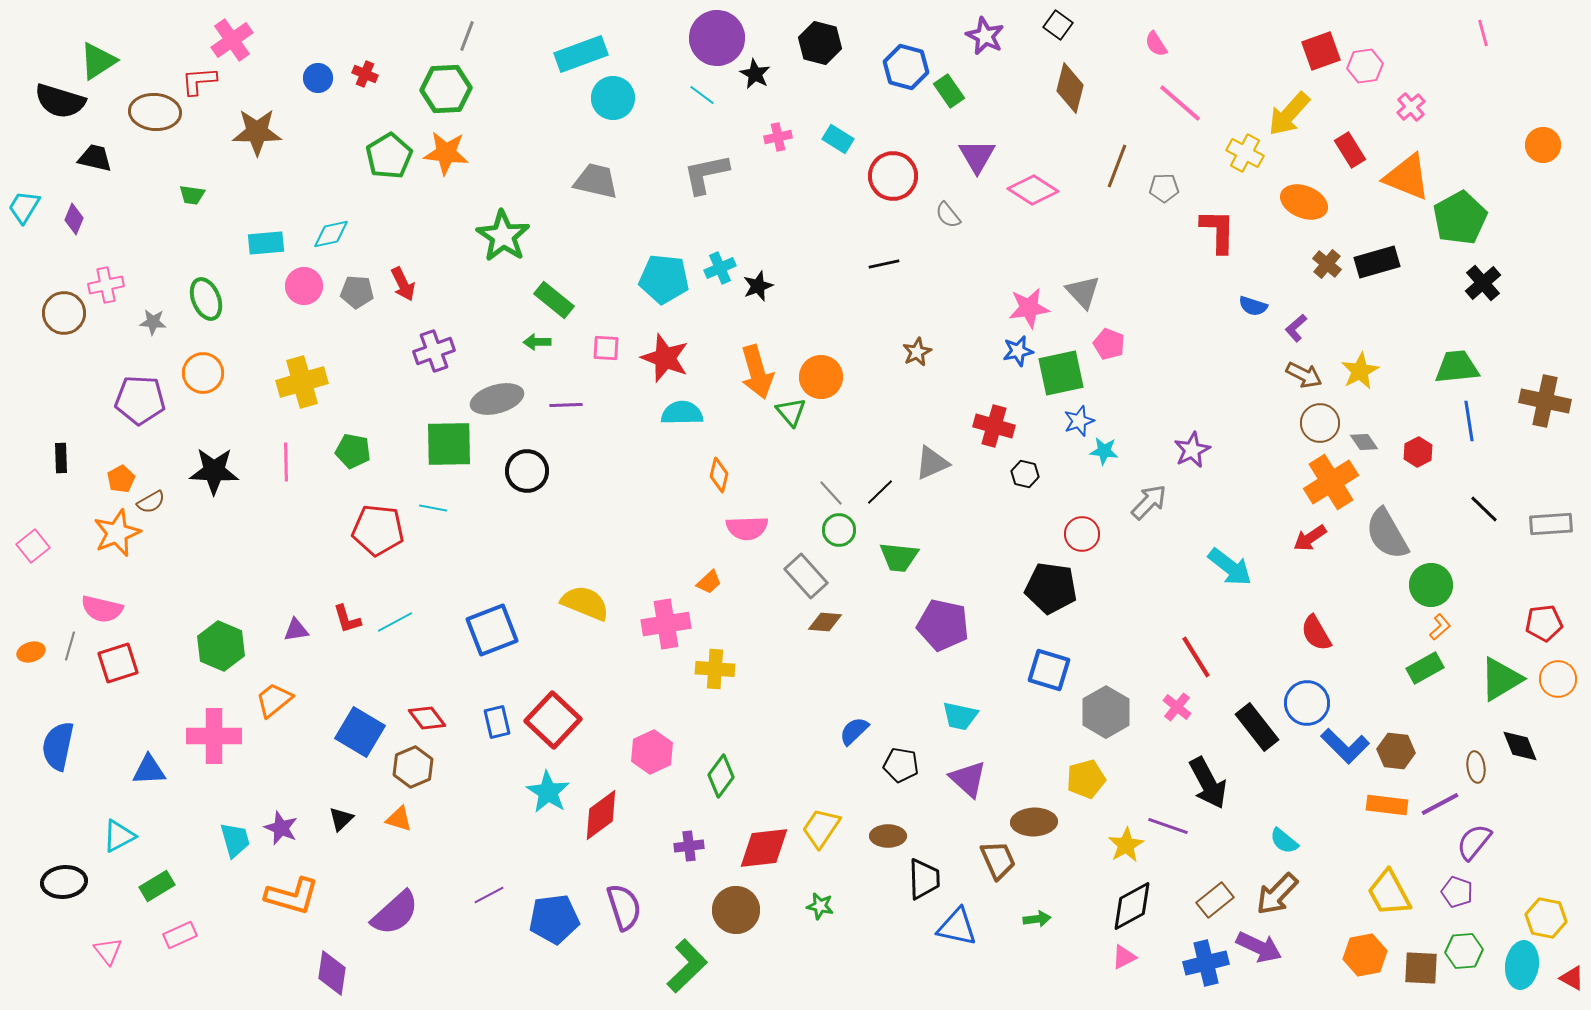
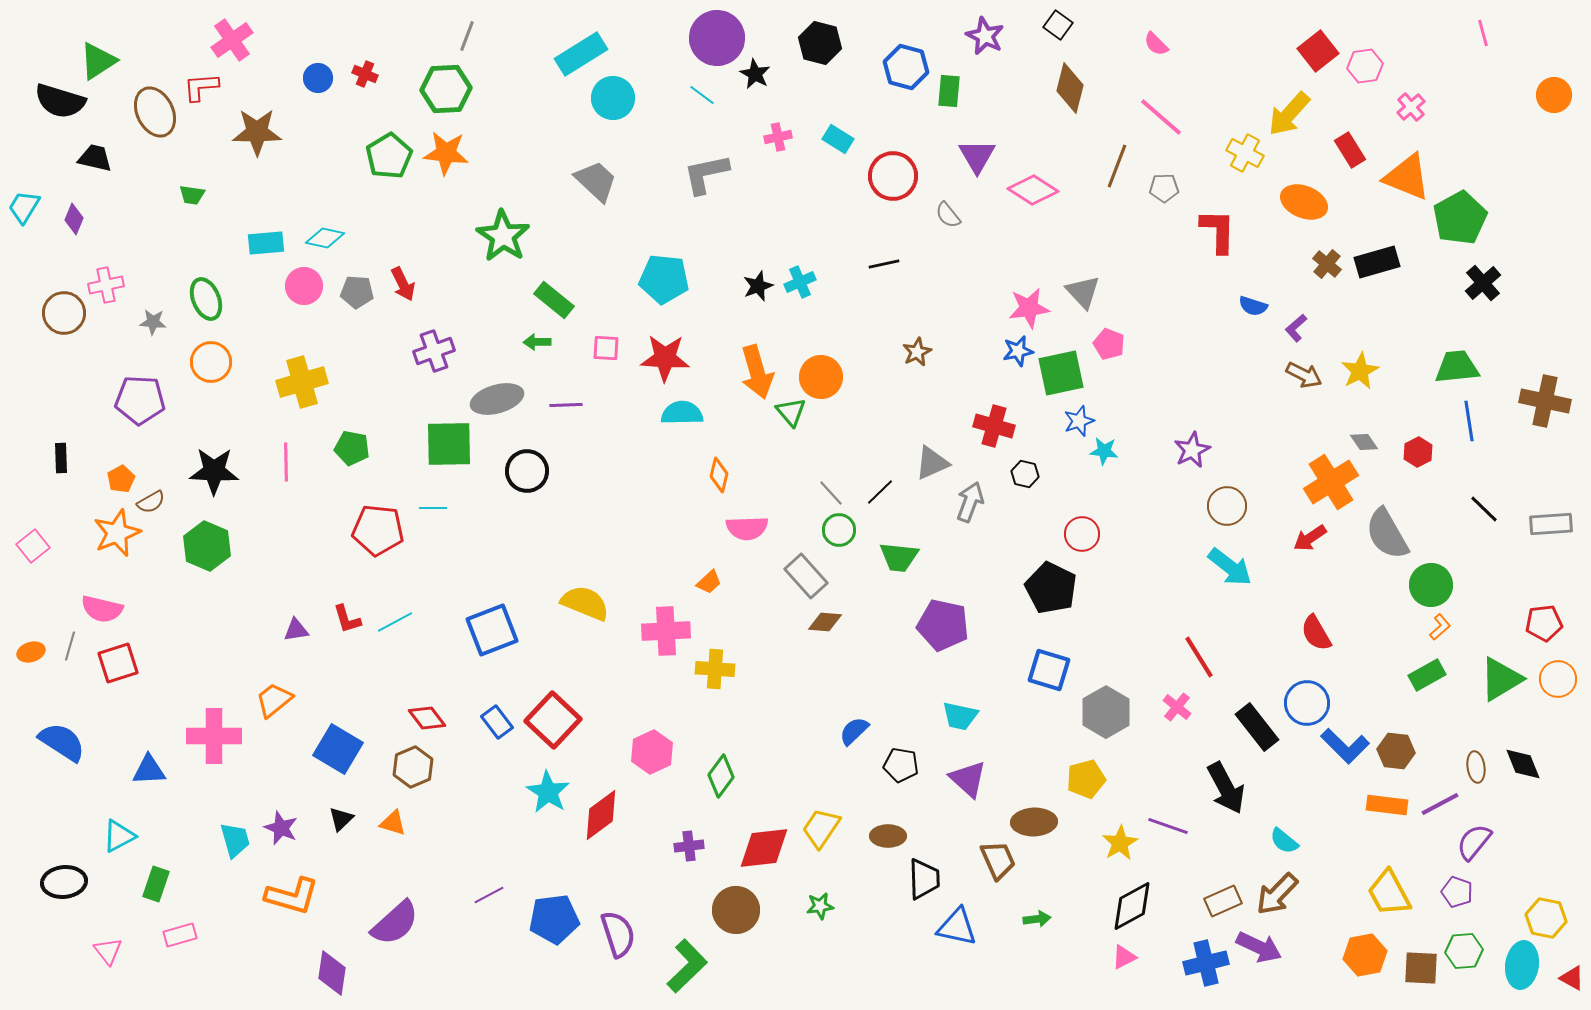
pink semicircle at (1156, 44): rotated 12 degrees counterclockwise
red square at (1321, 51): moved 3 px left; rotated 18 degrees counterclockwise
cyan rectangle at (581, 54): rotated 12 degrees counterclockwise
red L-shape at (199, 81): moved 2 px right, 6 px down
green rectangle at (949, 91): rotated 40 degrees clockwise
pink line at (1180, 103): moved 19 px left, 14 px down
brown ellipse at (155, 112): rotated 60 degrees clockwise
orange circle at (1543, 145): moved 11 px right, 50 px up
gray trapezoid at (596, 181): rotated 30 degrees clockwise
cyan diamond at (331, 234): moved 6 px left, 4 px down; rotated 24 degrees clockwise
cyan cross at (720, 268): moved 80 px right, 14 px down
red star at (665, 358): rotated 18 degrees counterclockwise
orange circle at (203, 373): moved 8 px right, 11 px up
brown circle at (1320, 423): moved 93 px left, 83 px down
green pentagon at (353, 451): moved 1 px left, 3 px up
gray arrow at (1149, 502): moved 179 px left; rotated 24 degrees counterclockwise
cyan line at (433, 508): rotated 12 degrees counterclockwise
black pentagon at (1051, 588): rotated 18 degrees clockwise
pink cross at (666, 624): moved 7 px down; rotated 6 degrees clockwise
green hexagon at (221, 646): moved 14 px left, 100 px up
red line at (1196, 657): moved 3 px right
green rectangle at (1425, 668): moved 2 px right, 7 px down
blue rectangle at (497, 722): rotated 24 degrees counterclockwise
blue square at (360, 732): moved 22 px left, 17 px down
blue semicircle at (58, 746): moved 4 px right, 4 px up; rotated 111 degrees clockwise
black diamond at (1520, 746): moved 3 px right, 18 px down
black arrow at (1208, 783): moved 18 px right, 5 px down
orange triangle at (399, 819): moved 6 px left, 4 px down
yellow star at (1126, 845): moved 6 px left, 2 px up
green rectangle at (157, 886): moved 1 px left, 2 px up; rotated 40 degrees counterclockwise
brown rectangle at (1215, 900): moved 8 px right, 1 px down; rotated 15 degrees clockwise
green star at (820, 906): rotated 20 degrees counterclockwise
purple semicircle at (624, 907): moved 6 px left, 27 px down
purple semicircle at (395, 913): moved 10 px down
pink rectangle at (180, 935): rotated 8 degrees clockwise
